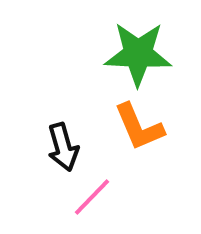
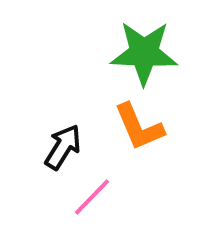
green star: moved 6 px right, 1 px up
black arrow: rotated 132 degrees counterclockwise
